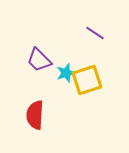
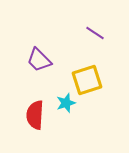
cyan star: moved 30 px down
